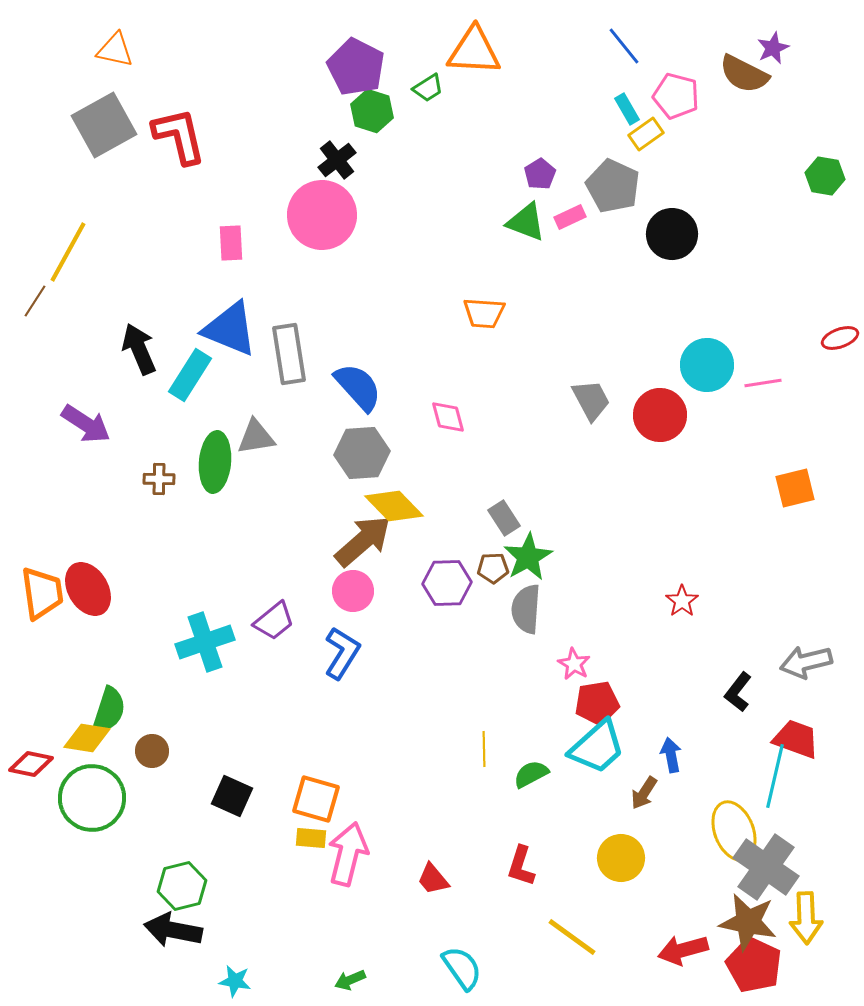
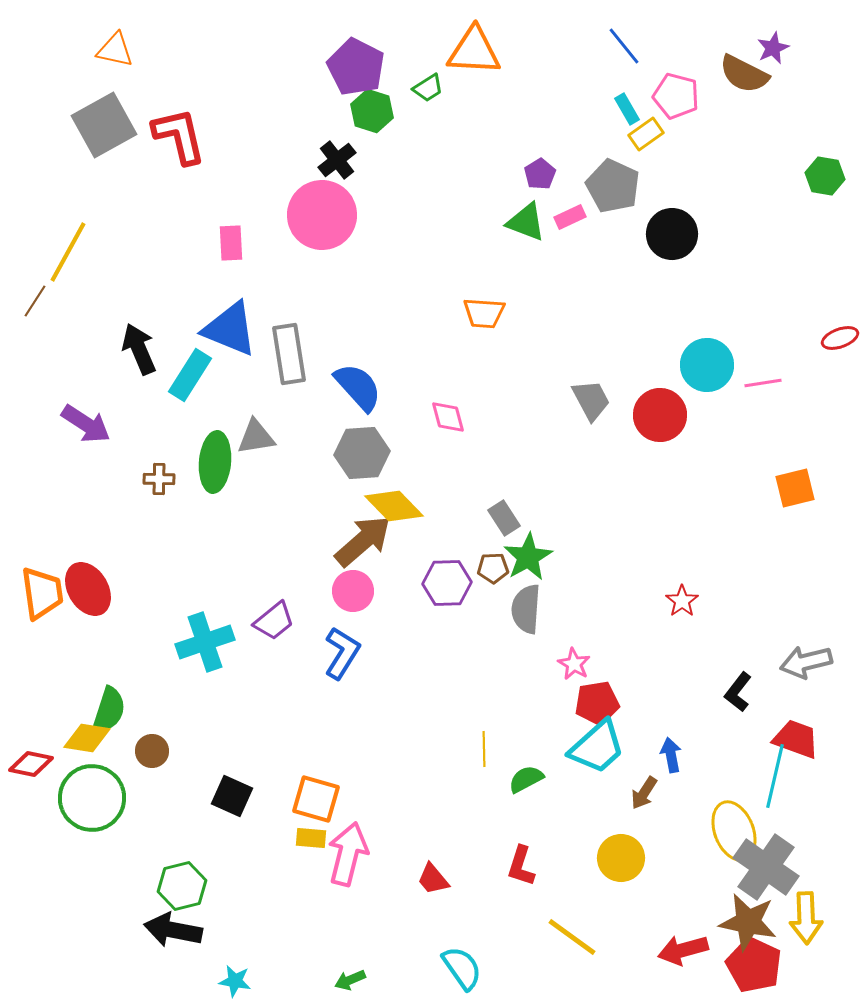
green semicircle at (531, 774): moved 5 px left, 5 px down
